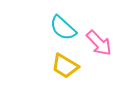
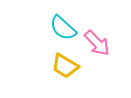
pink arrow: moved 2 px left
